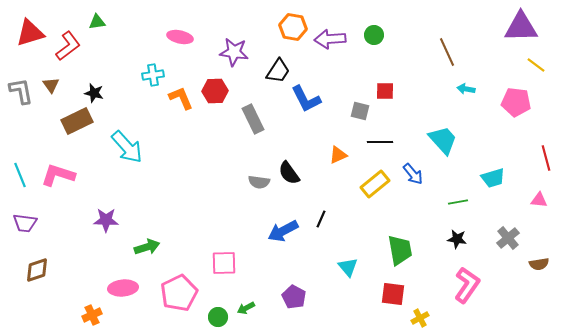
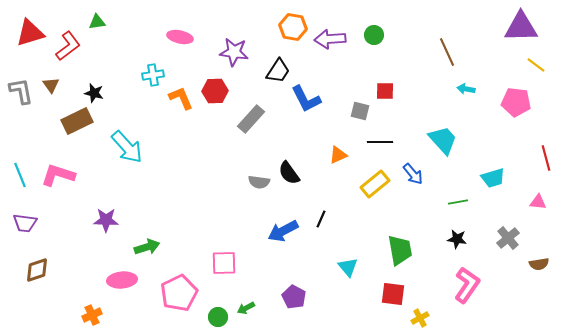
gray rectangle at (253, 119): moved 2 px left; rotated 68 degrees clockwise
pink triangle at (539, 200): moved 1 px left, 2 px down
pink ellipse at (123, 288): moved 1 px left, 8 px up
